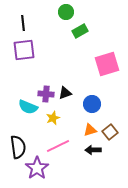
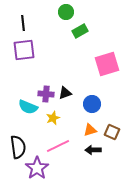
brown square: moved 2 px right; rotated 28 degrees counterclockwise
